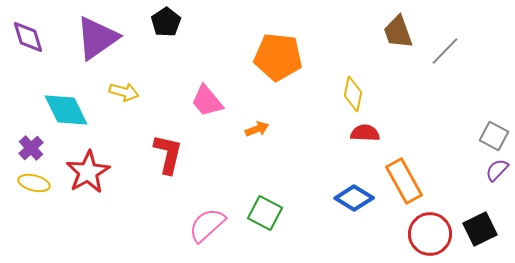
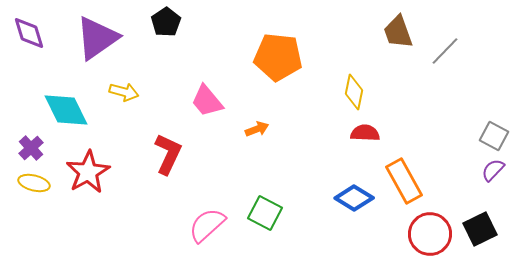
purple diamond: moved 1 px right, 4 px up
yellow diamond: moved 1 px right, 2 px up
red L-shape: rotated 12 degrees clockwise
purple semicircle: moved 4 px left
